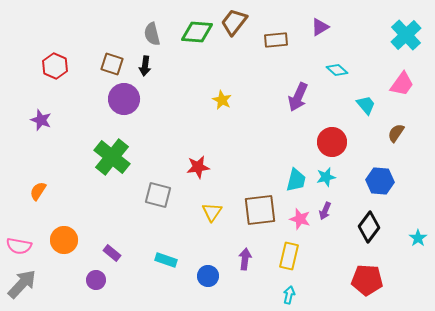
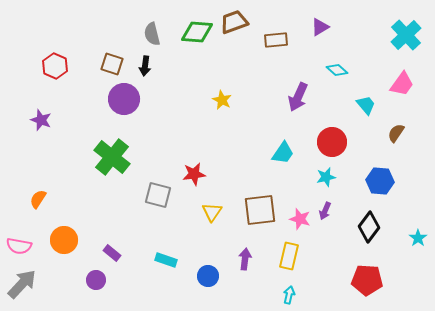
brown trapezoid at (234, 22): rotated 32 degrees clockwise
red star at (198, 167): moved 4 px left, 7 px down
cyan trapezoid at (296, 180): moved 13 px left, 27 px up; rotated 20 degrees clockwise
orange semicircle at (38, 191): moved 8 px down
